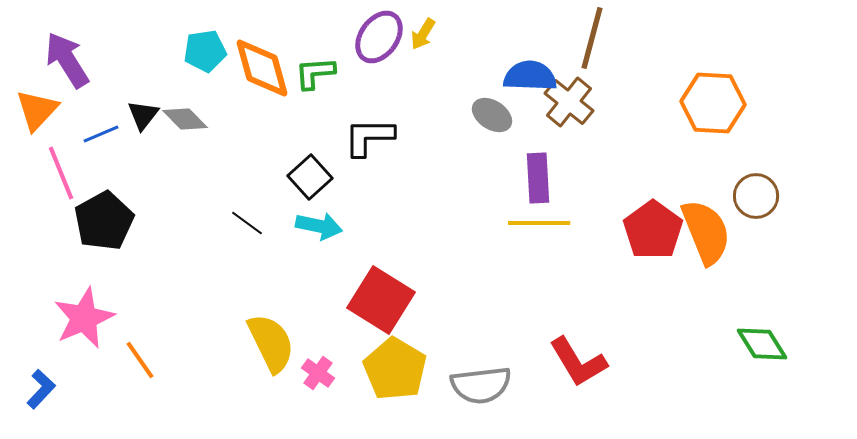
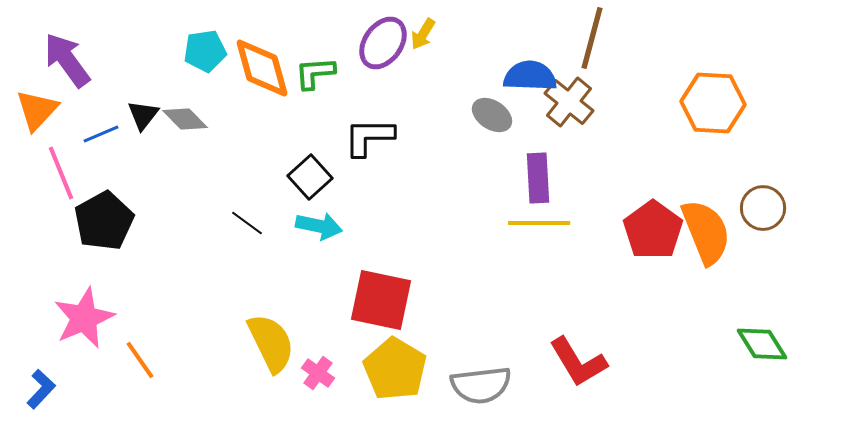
purple ellipse: moved 4 px right, 6 px down
purple arrow: rotated 4 degrees counterclockwise
brown circle: moved 7 px right, 12 px down
red square: rotated 20 degrees counterclockwise
